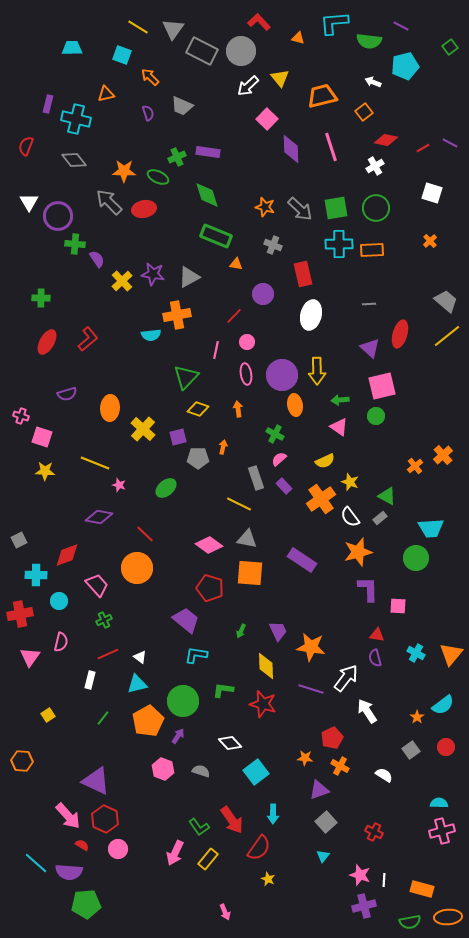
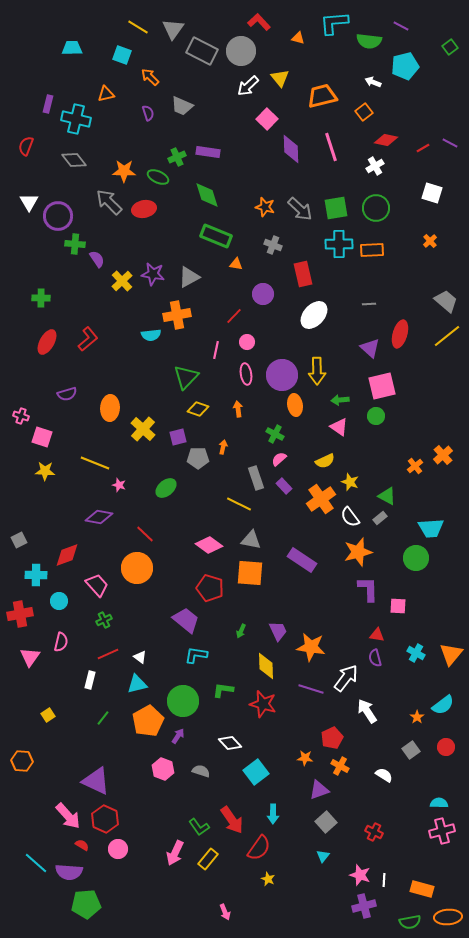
white ellipse at (311, 315): moved 3 px right; rotated 28 degrees clockwise
gray triangle at (247, 539): moved 4 px right, 1 px down
